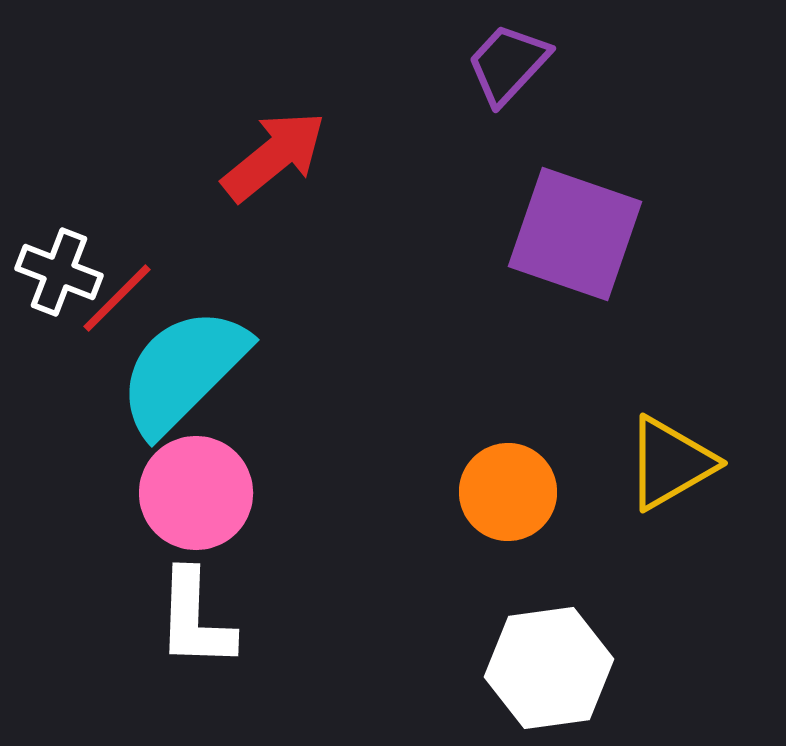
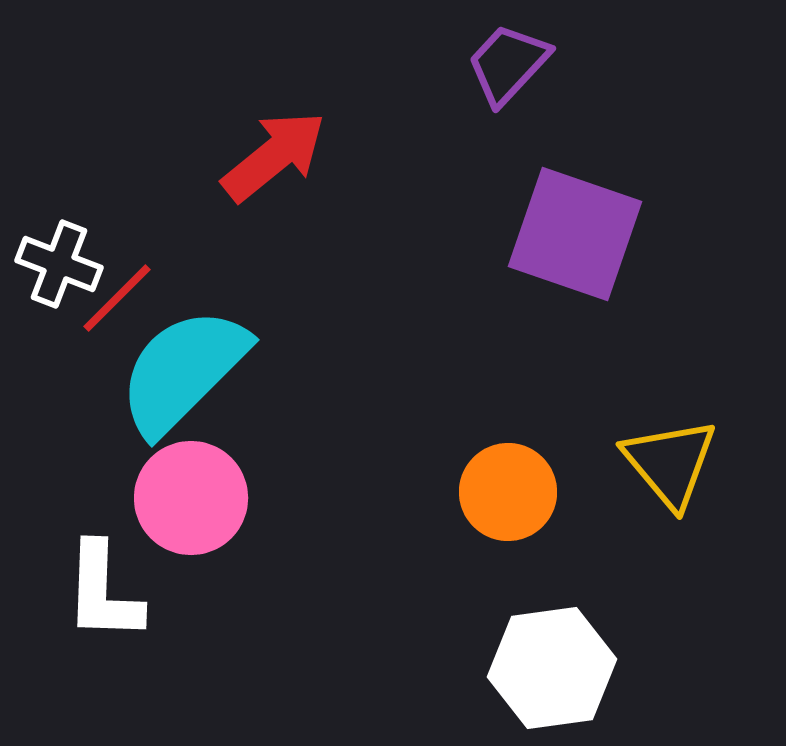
white cross: moved 8 px up
yellow triangle: rotated 40 degrees counterclockwise
pink circle: moved 5 px left, 5 px down
white L-shape: moved 92 px left, 27 px up
white hexagon: moved 3 px right
